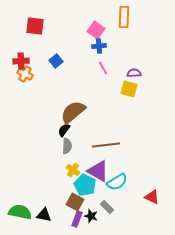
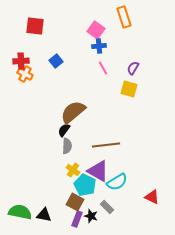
orange rectangle: rotated 20 degrees counterclockwise
purple semicircle: moved 1 px left, 5 px up; rotated 56 degrees counterclockwise
